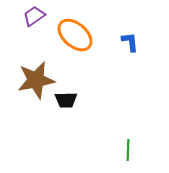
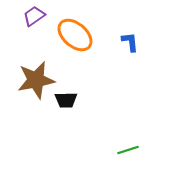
green line: rotated 70 degrees clockwise
